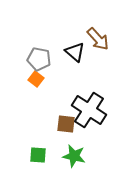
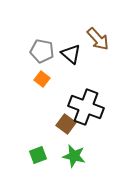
black triangle: moved 4 px left, 2 px down
gray pentagon: moved 3 px right, 8 px up
orange square: moved 6 px right
black cross: moved 3 px left, 3 px up; rotated 12 degrees counterclockwise
brown square: rotated 30 degrees clockwise
green square: rotated 24 degrees counterclockwise
